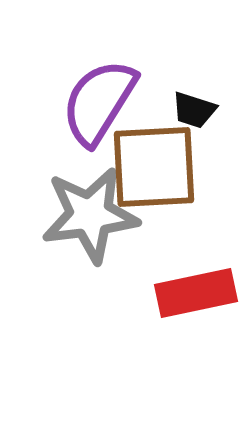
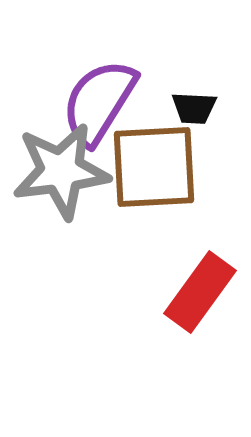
black trapezoid: moved 2 px up; rotated 15 degrees counterclockwise
gray star: moved 29 px left, 44 px up
red rectangle: moved 4 px right, 1 px up; rotated 42 degrees counterclockwise
